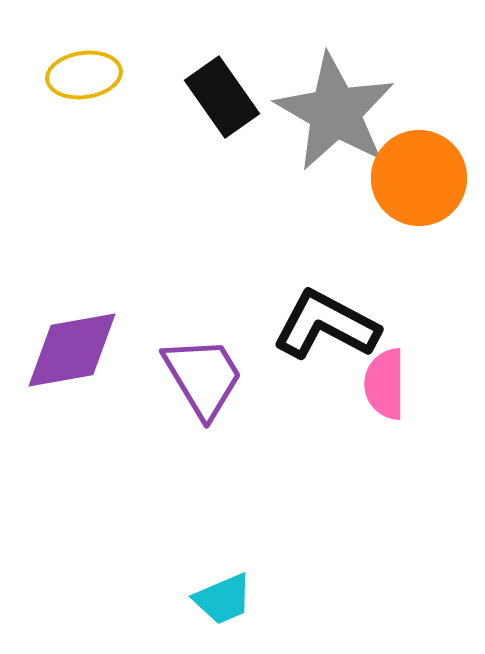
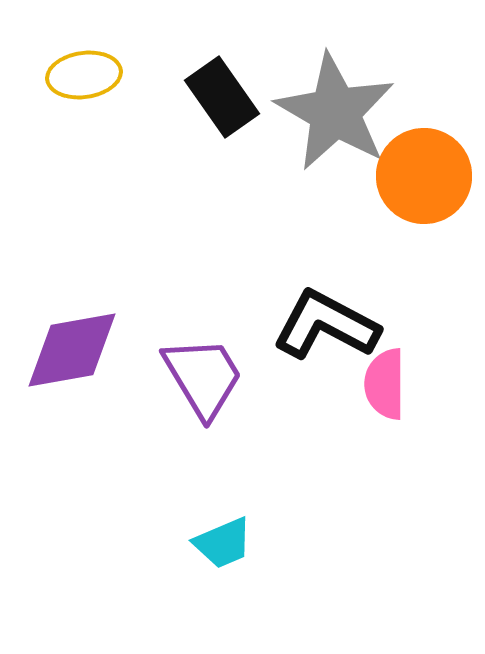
orange circle: moved 5 px right, 2 px up
cyan trapezoid: moved 56 px up
